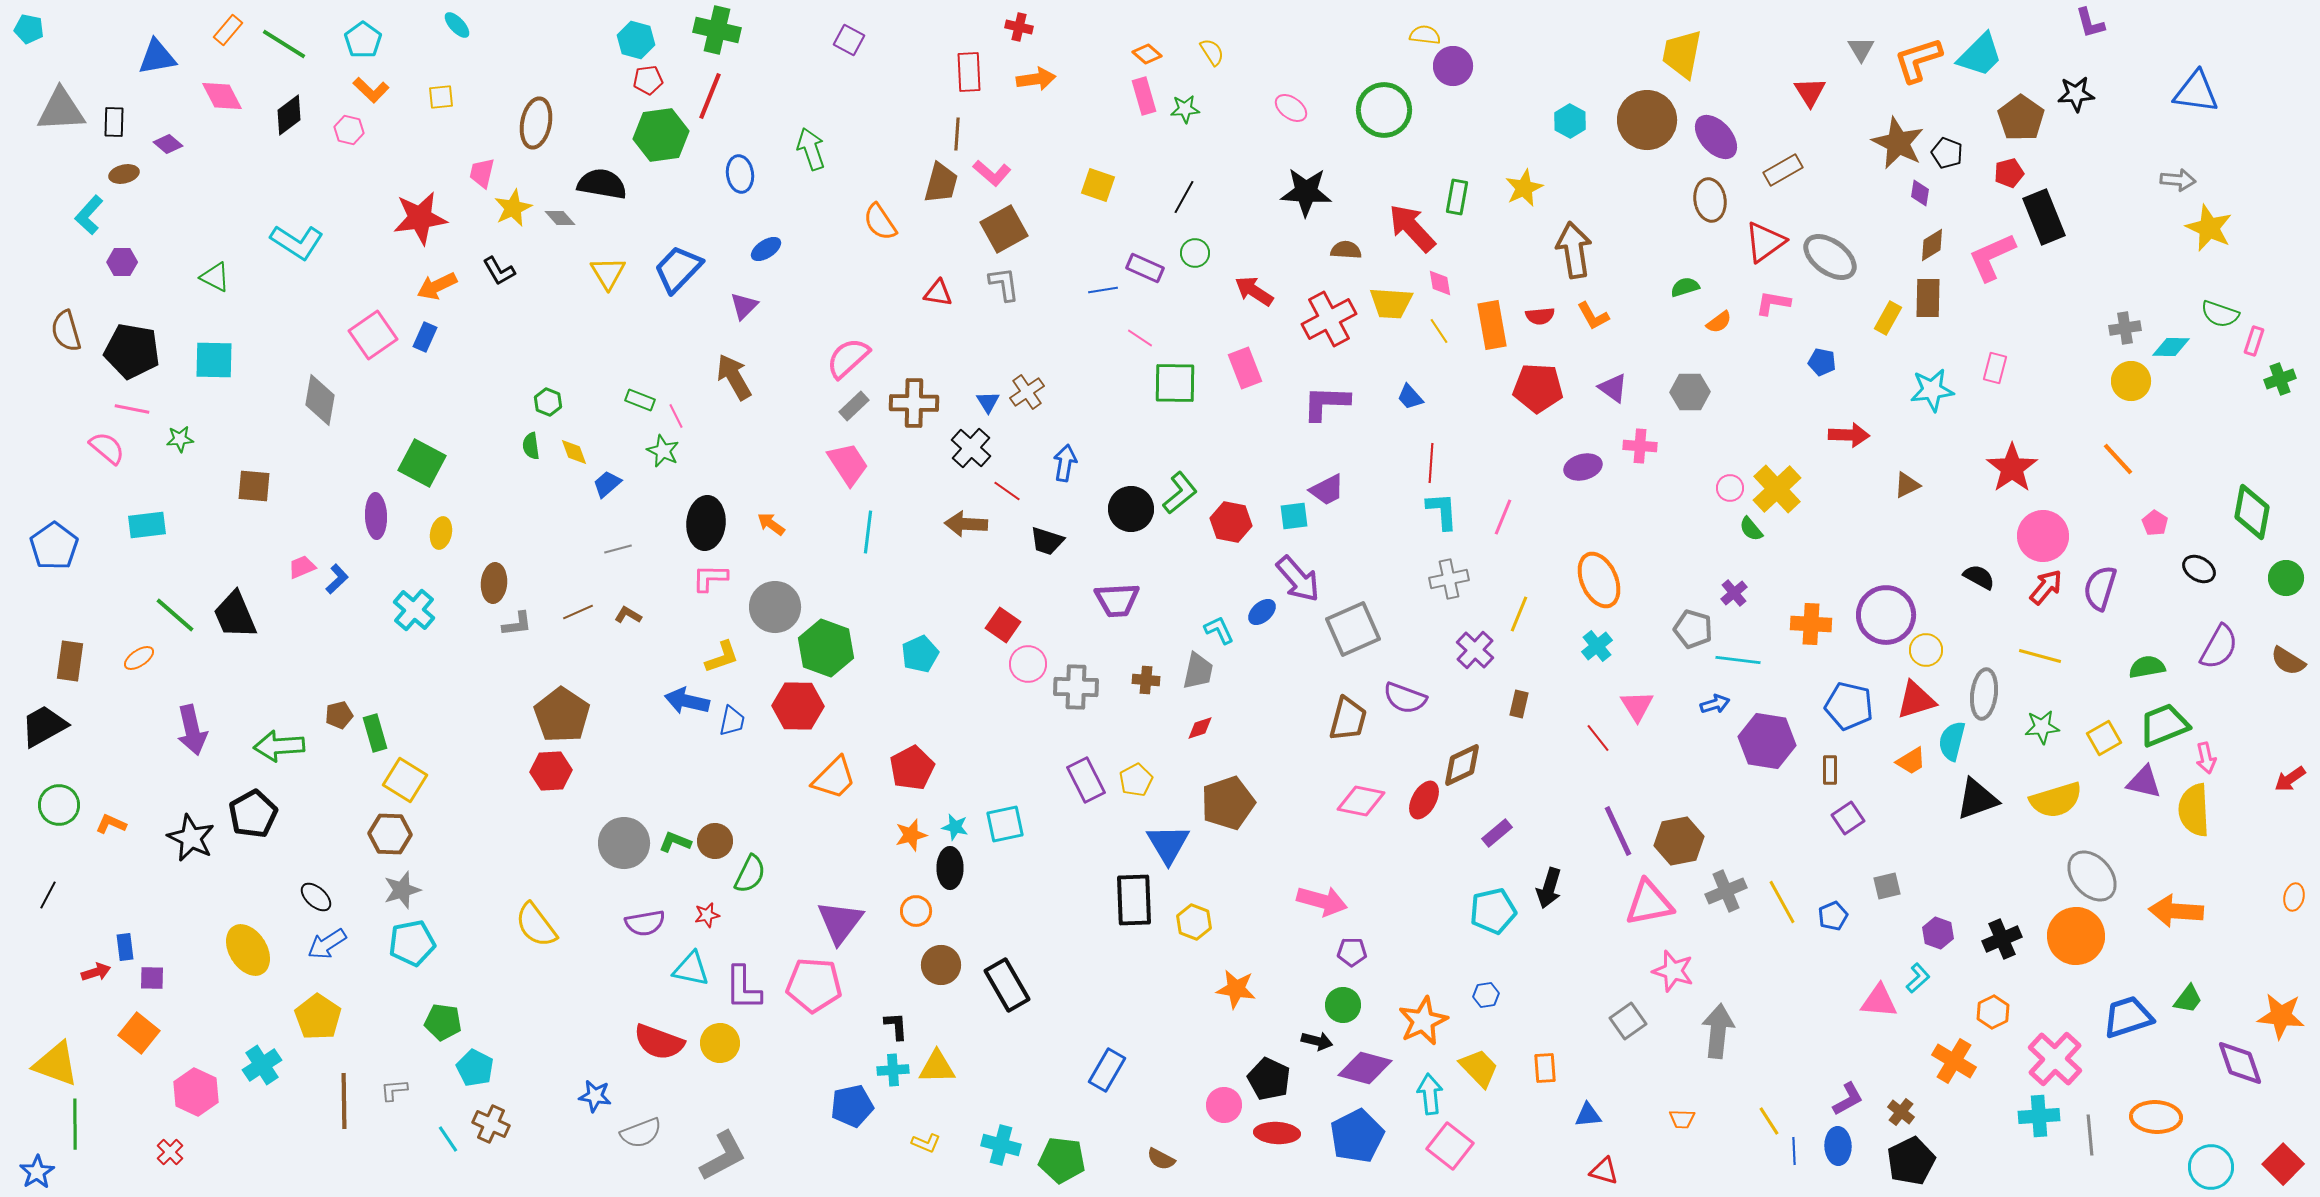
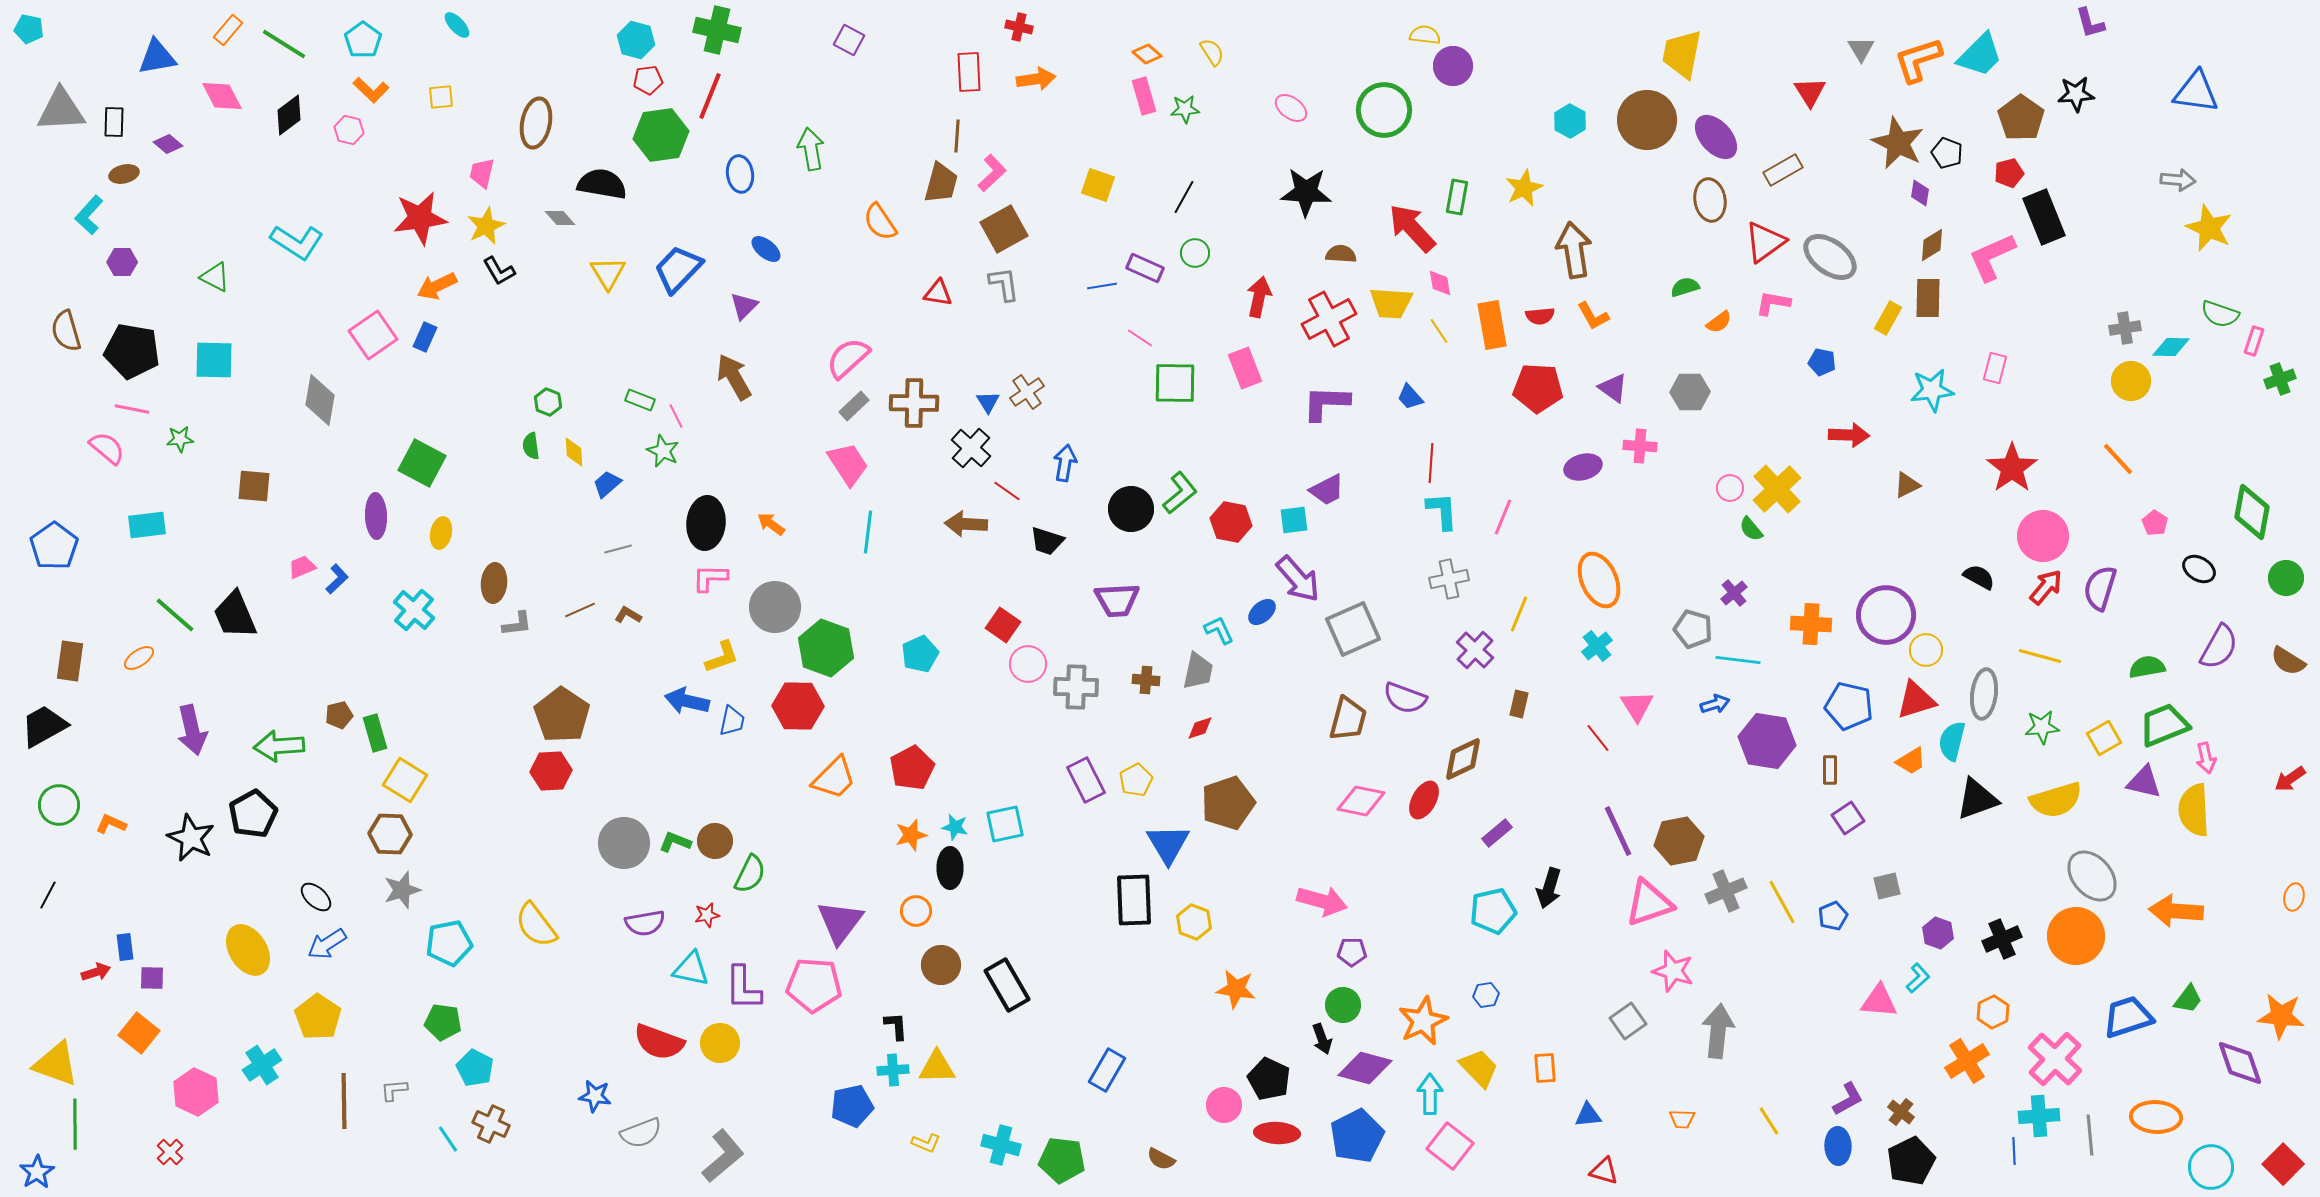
brown line at (957, 134): moved 2 px down
green arrow at (811, 149): rotated 9 degrees clockwise
pink L-shape at (992, 173): rotated 84 degrees counterclockwise
yellow star at (513, 208): moved 27 px left, 18 px down
blue ellipse at (766, 249): rotated 72 degrees clockwise
brown semicircle at (1346, 250): moved 5 px left, 4 px down
blue line at (1103, 290): moved 1 px left, 4 px up
red arrow at (1254, 291): moved 5 px right, 6 px down; rotated 69 degrees clockwise
yellow diamond at (574, 452): rotated 16 degrees clockwise
cyan square at (1294, 516): moved 4 px down
brown line at (578, 612): moved 2 px right, 2 px up
brown diamond at (1462, 765): moved 1 px right, 6 px up
pink triangle at (1649, 903): rotated 8 degrees counterclockwise
cyan pentagon at (412, 943): moved 37 px right
black arrow at (1317, 1041): moved 5 px right, 2 px up; rotated 56 degrees clockwise
orange cross at (1954, 1061): moved 13 px right; rotated 27 degrees clockwise
cyan arrow at (1430, 1094): rotated 6 degrees clockwise
blue line at (1794, 1151): moved 220 px right
gray L-shape at (723, 1156): rotated 12 degrees counterclockwise
